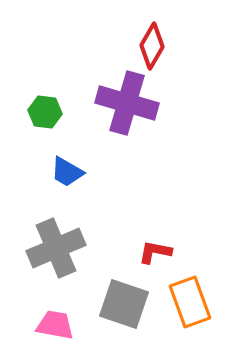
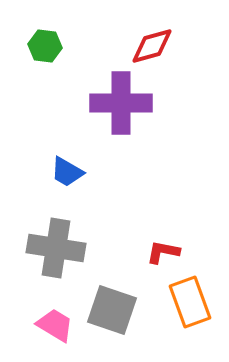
red diamond: rotated 45 degrees clockwise
purple cross: moved 6 px left; rotated 16 degrees counterclockwise
green hexagon: moved 66 px up
gray cross: rotated 32 degrees clockwise
red L-shape: moved 8 px right
gray square: moved 12 px left, 6 px down
pink trapezoid: rotated 21 degrees clockwise
